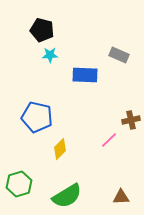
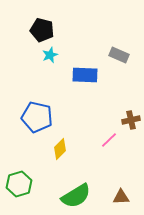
cyan star: rotated 21 degrees counterclockwise
green semicircle: moved 9 px right
